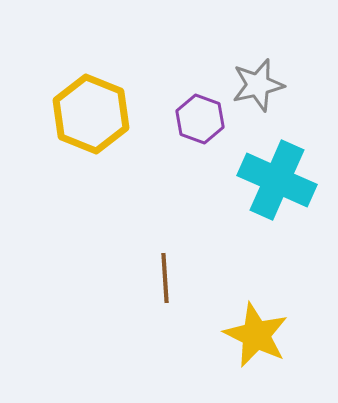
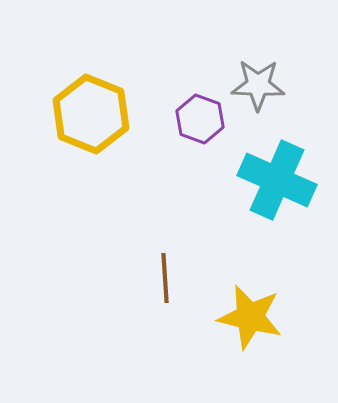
gray star: rotated 16 degrees clockwise
yellow star: moved 6 px left, 18 px up; rotated 12 degrees counterclockwise
